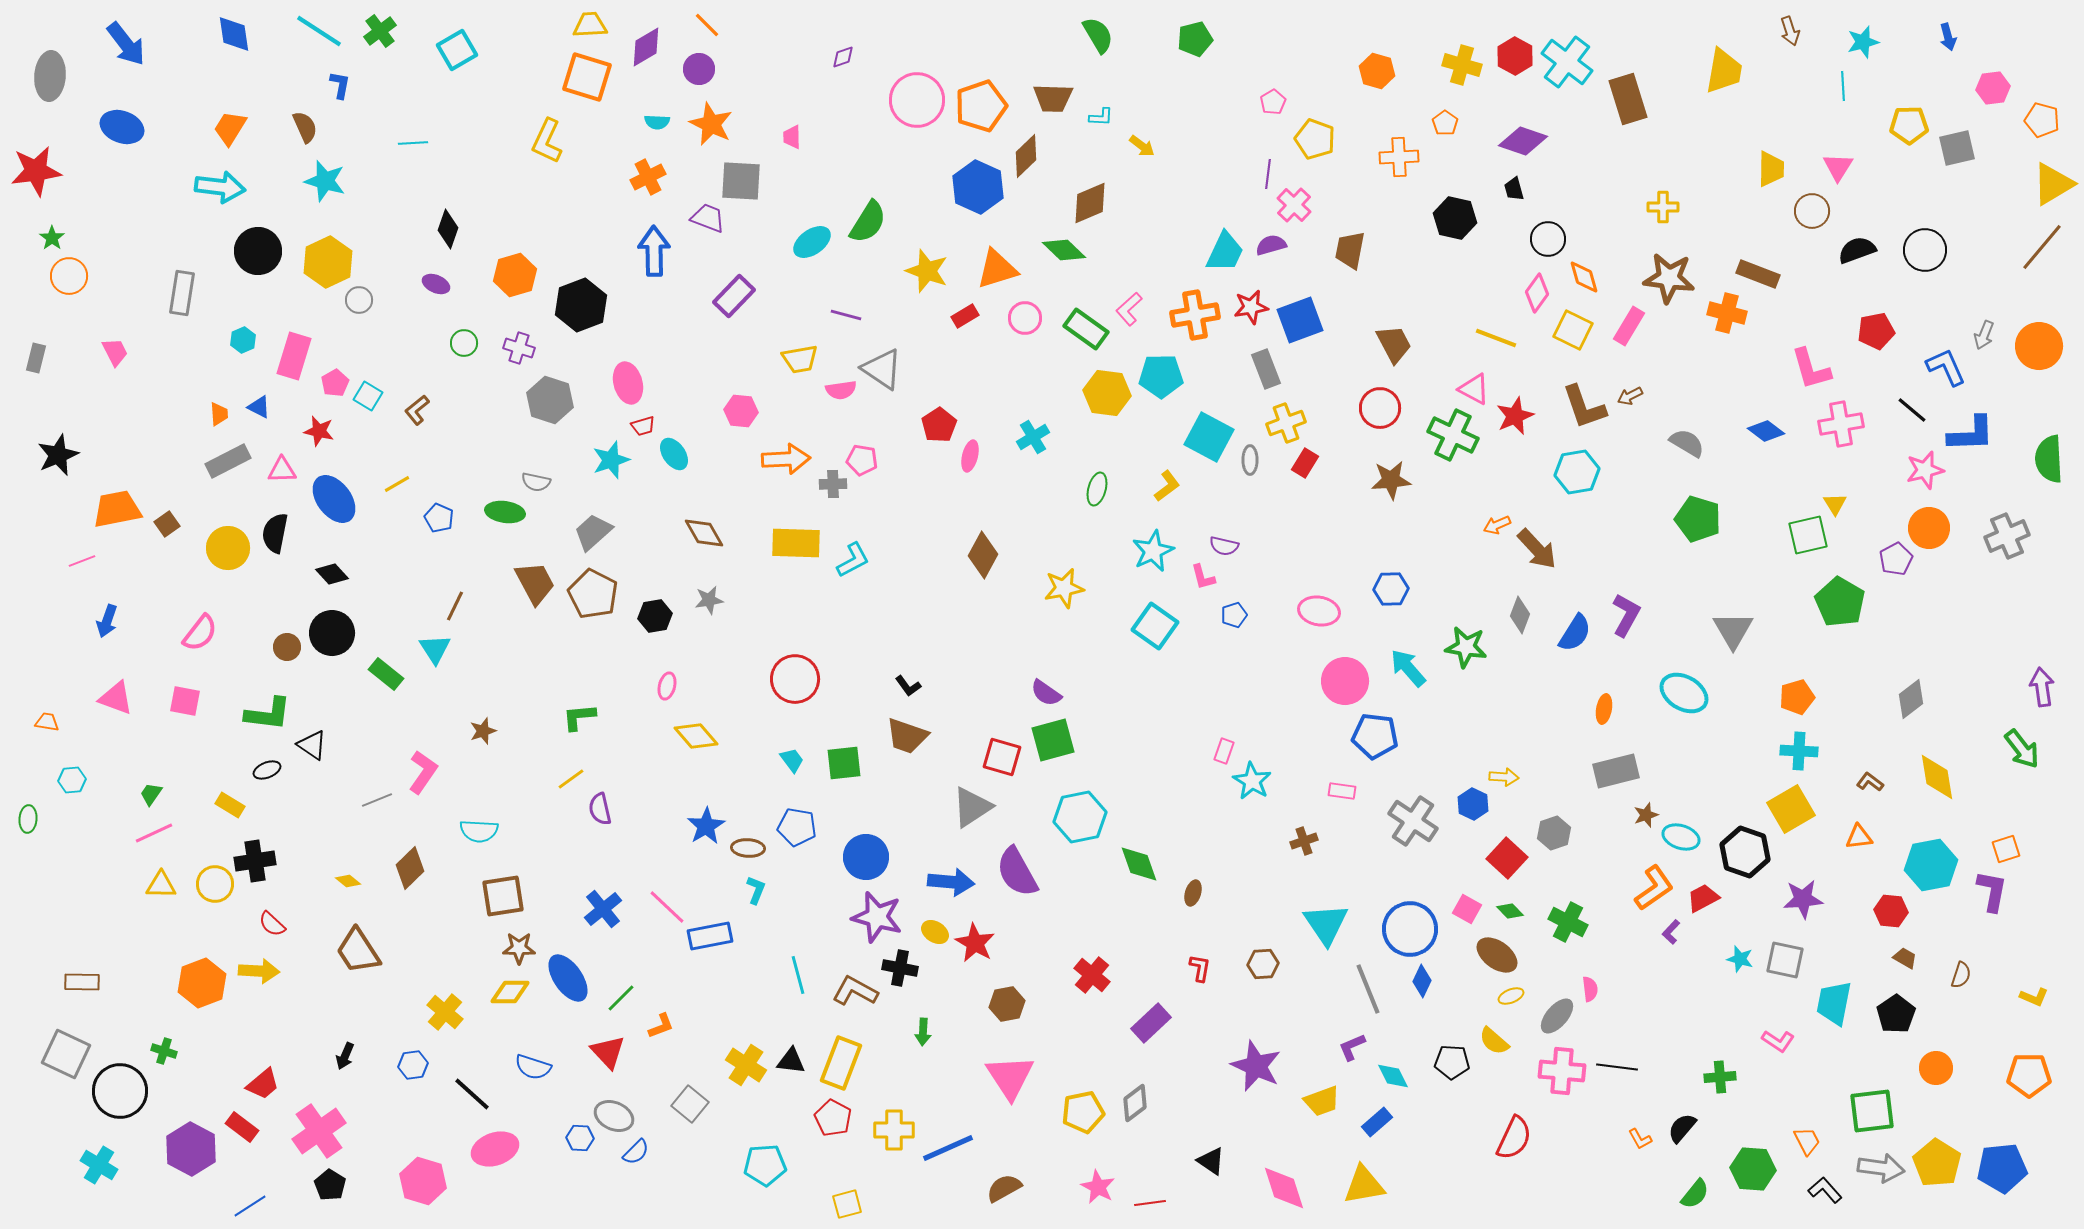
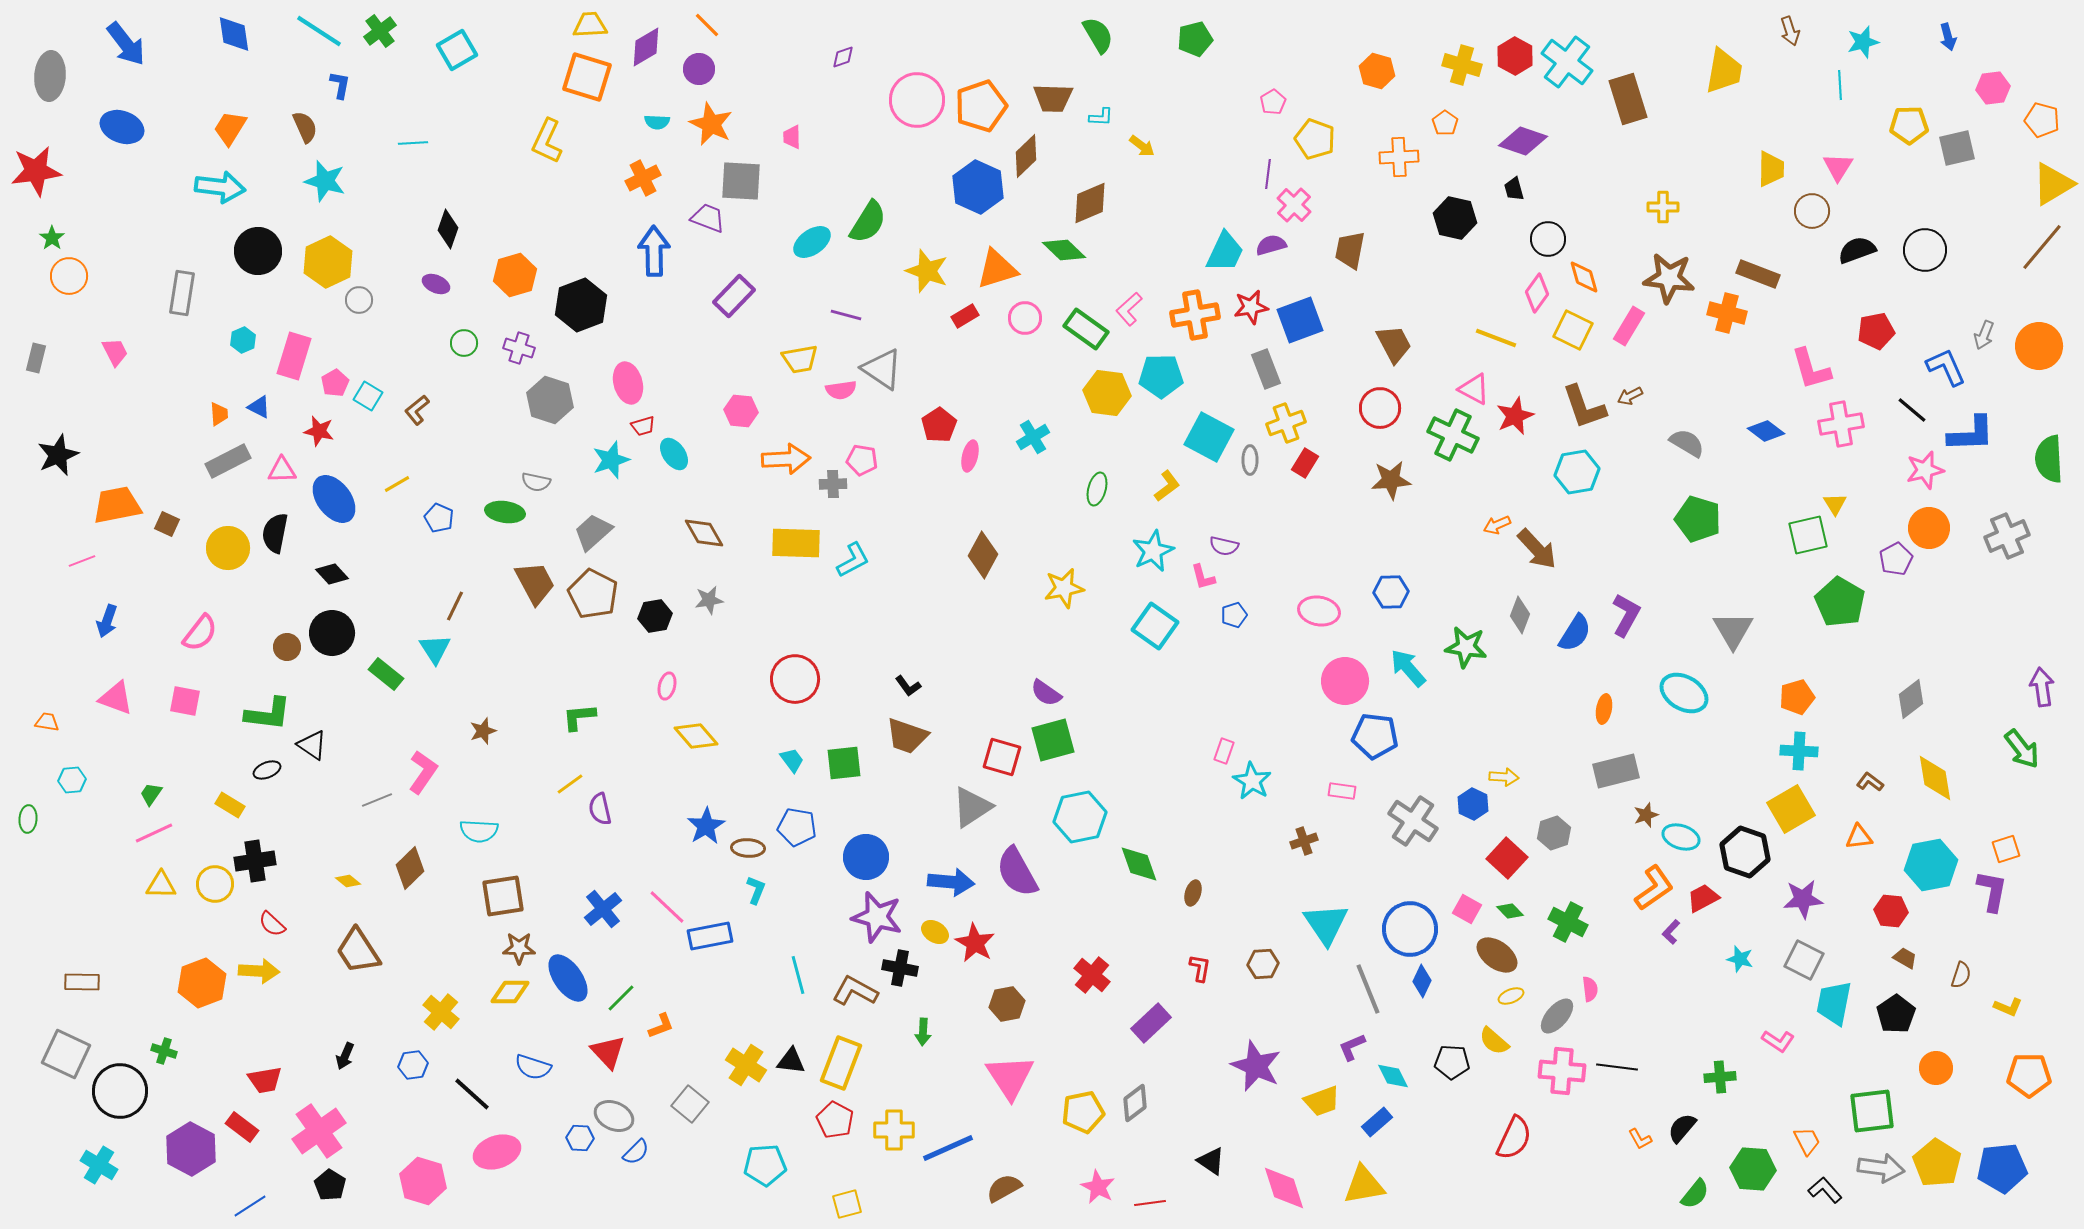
cyan line at (1843, 86): moved 3 px left, 1 px up
orange cross at (648, 177): moved 5 px left, 1 px down
orange trapezoid at (117, 509): moved 4 px up
brown square at (167, 524): rotated 30 degrees counterclockwise
blue hexagon at (1391, 589): moved 3 px down
yellow diamond at (1937, 777): moved 2 px left, 1 px down
yellow line at (571, 779): moved 1 px left, 5 px down
gray square at (1785, 960): moved 19 px right; rotated 15 degrees clockwise
yellow L-shape at (2034, 997): moved 26 px left, 10 px down
yellow cross at (445, 1012): moved 4 px left
red trapezoid at (263, 1084): moved 2 px right, 4 px up; rotated 30 degrees clockwise
red pentagon at (833, 1118): moved 2 px right, 2 px down
pink ellipse at (495, 1149): moved 2 px right, 3 px down
